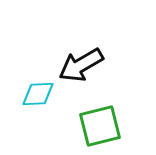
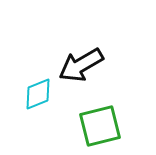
cyan diamond: rotated 20 degrees counterclockwise
